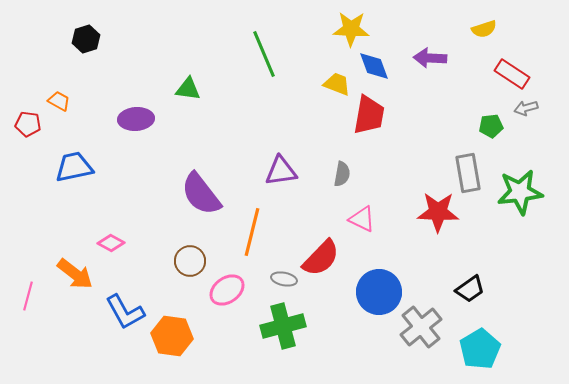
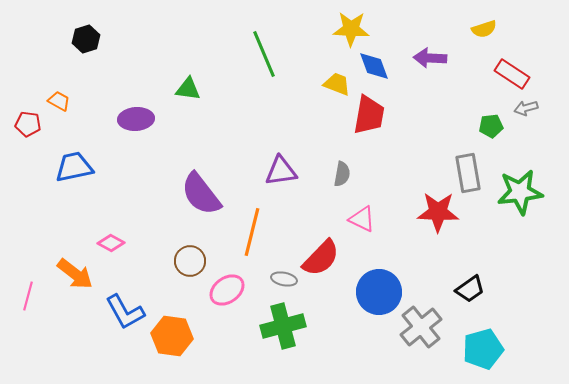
cyan pentagon: moved 3 px right; rotated 15 degrees clockwise
